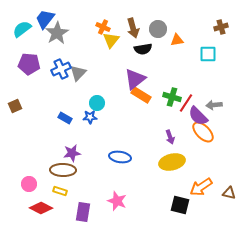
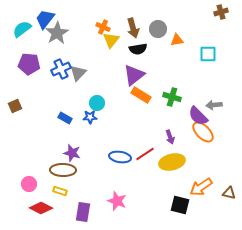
brown cross: moved 15 px up
black semicircle: moved 5 px left
purple triangle: moved 1 px left, 4 px up
red line: moved 41 px left, 51 px down; rotated 24 degrees clockwise
purple star: rotated 24 degrees clockwise
